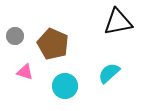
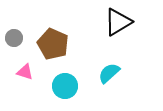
black triangle: rotated 20 degrees counterclockwise
gray circle: moved 1 px left, 2 px down
